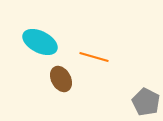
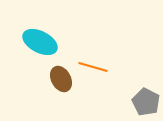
orange line: moved 1 px left, 10 px down
